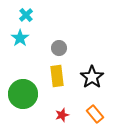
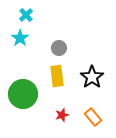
orange rectangle: moved 2 px left, 3 px down
